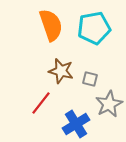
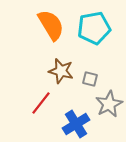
orange semicircle: rotated 12 degrees counterclockwise
